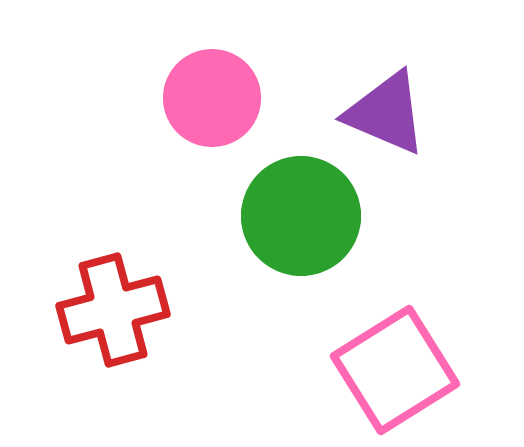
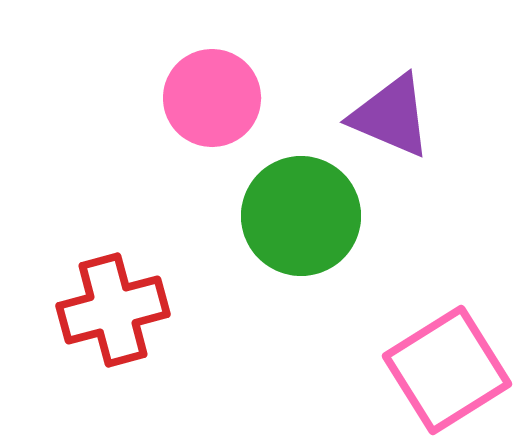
purple triangle: moved 5 px right, 3 px down
pink square: moved 52 px right
